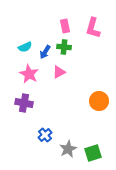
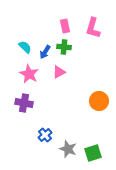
cyan semicircle: rotated 112 degrees counterclockwise
gray star: rotated 24 degrees counterclockwise
